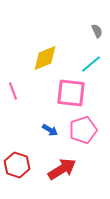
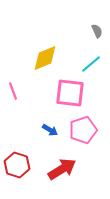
pink square: moved 1 px left
